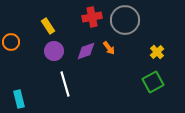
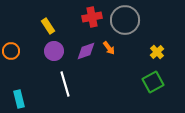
orange circle: moved 9 px down
